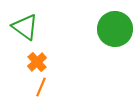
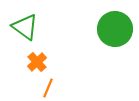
orange line: moved 7 px right, 1 px down
